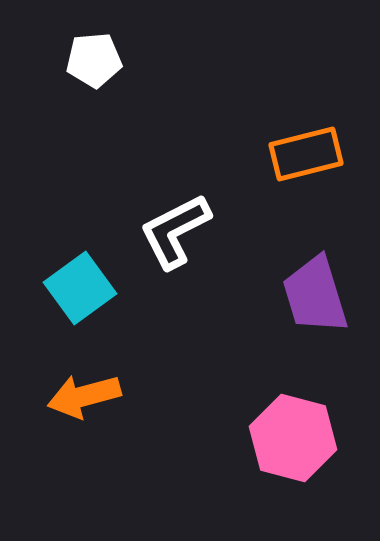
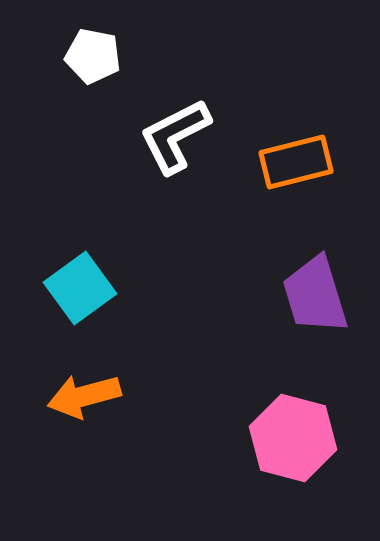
white pentagon: moved 1 px left, 4 px up; rotated 16 degrees clockwise
orange rectangle: moved 10 px left, 8 px down
white L-shape: moved 95 px up
